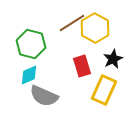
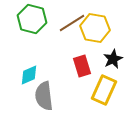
yellow hexagon: rotated 20 degrees counterclockwise
green hexagon: moved 1 px right, 25 px up
gray semicircle: rotated 60 degrees clockwise
